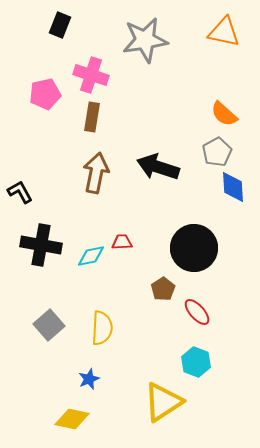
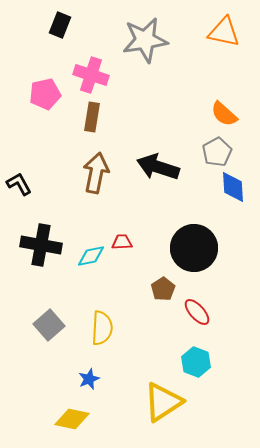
black L-shape: moved 1 px left, 8 px up
